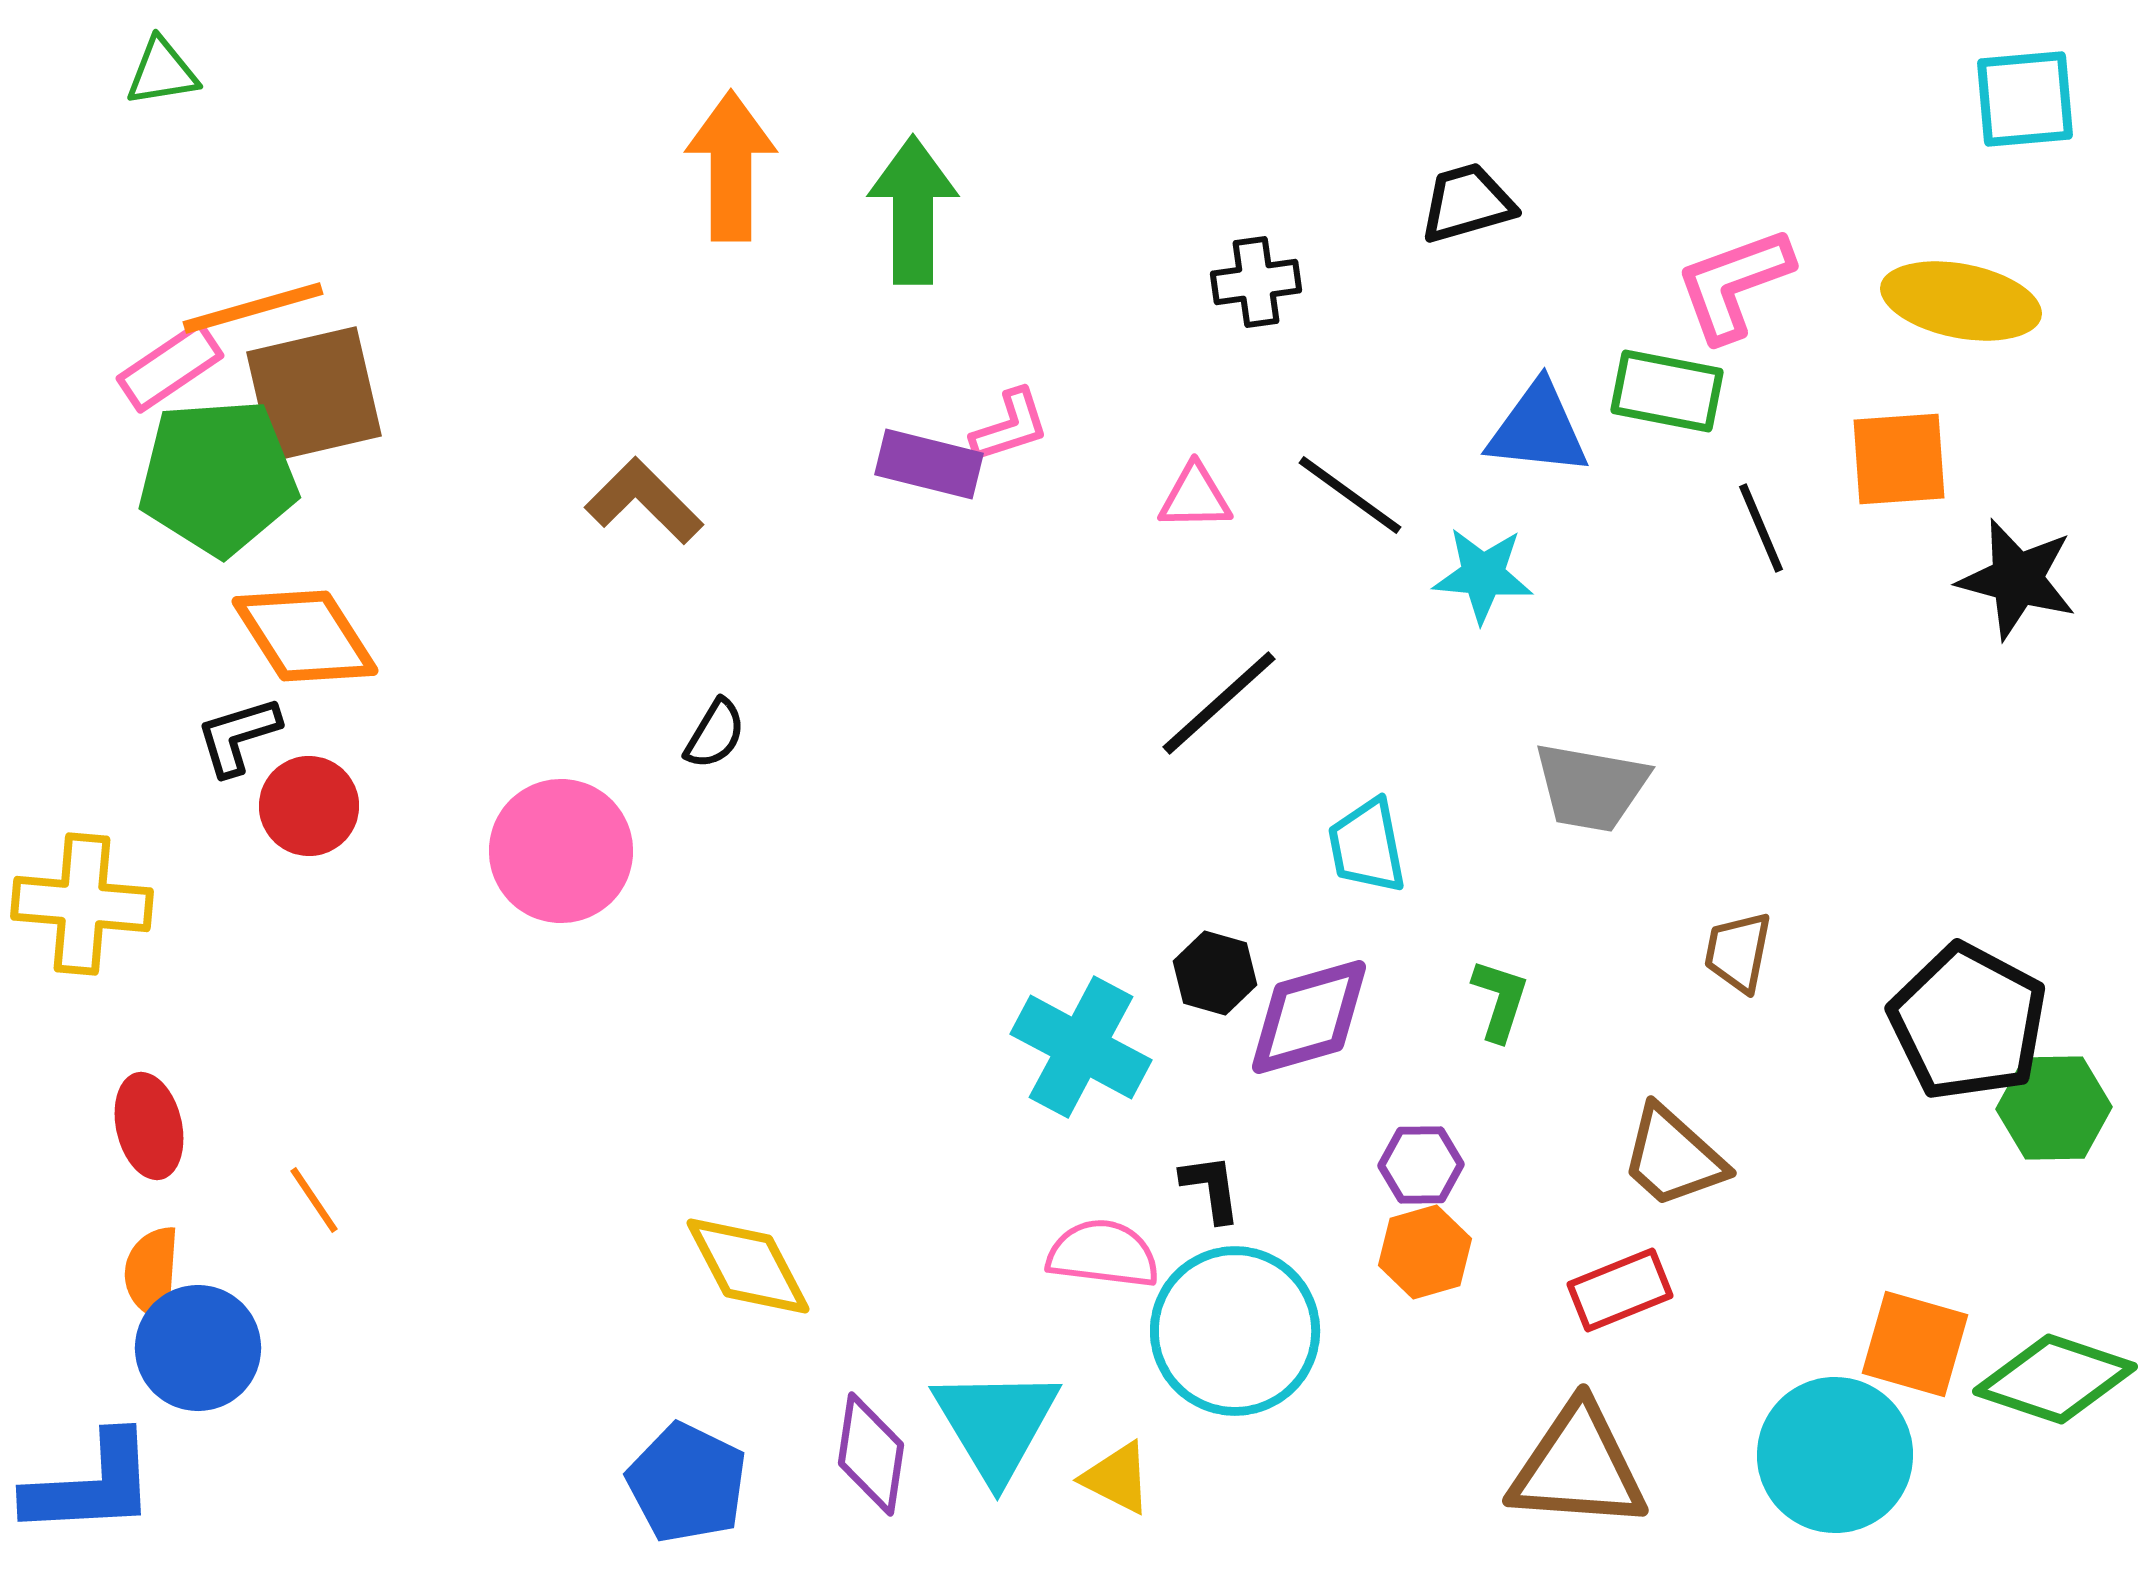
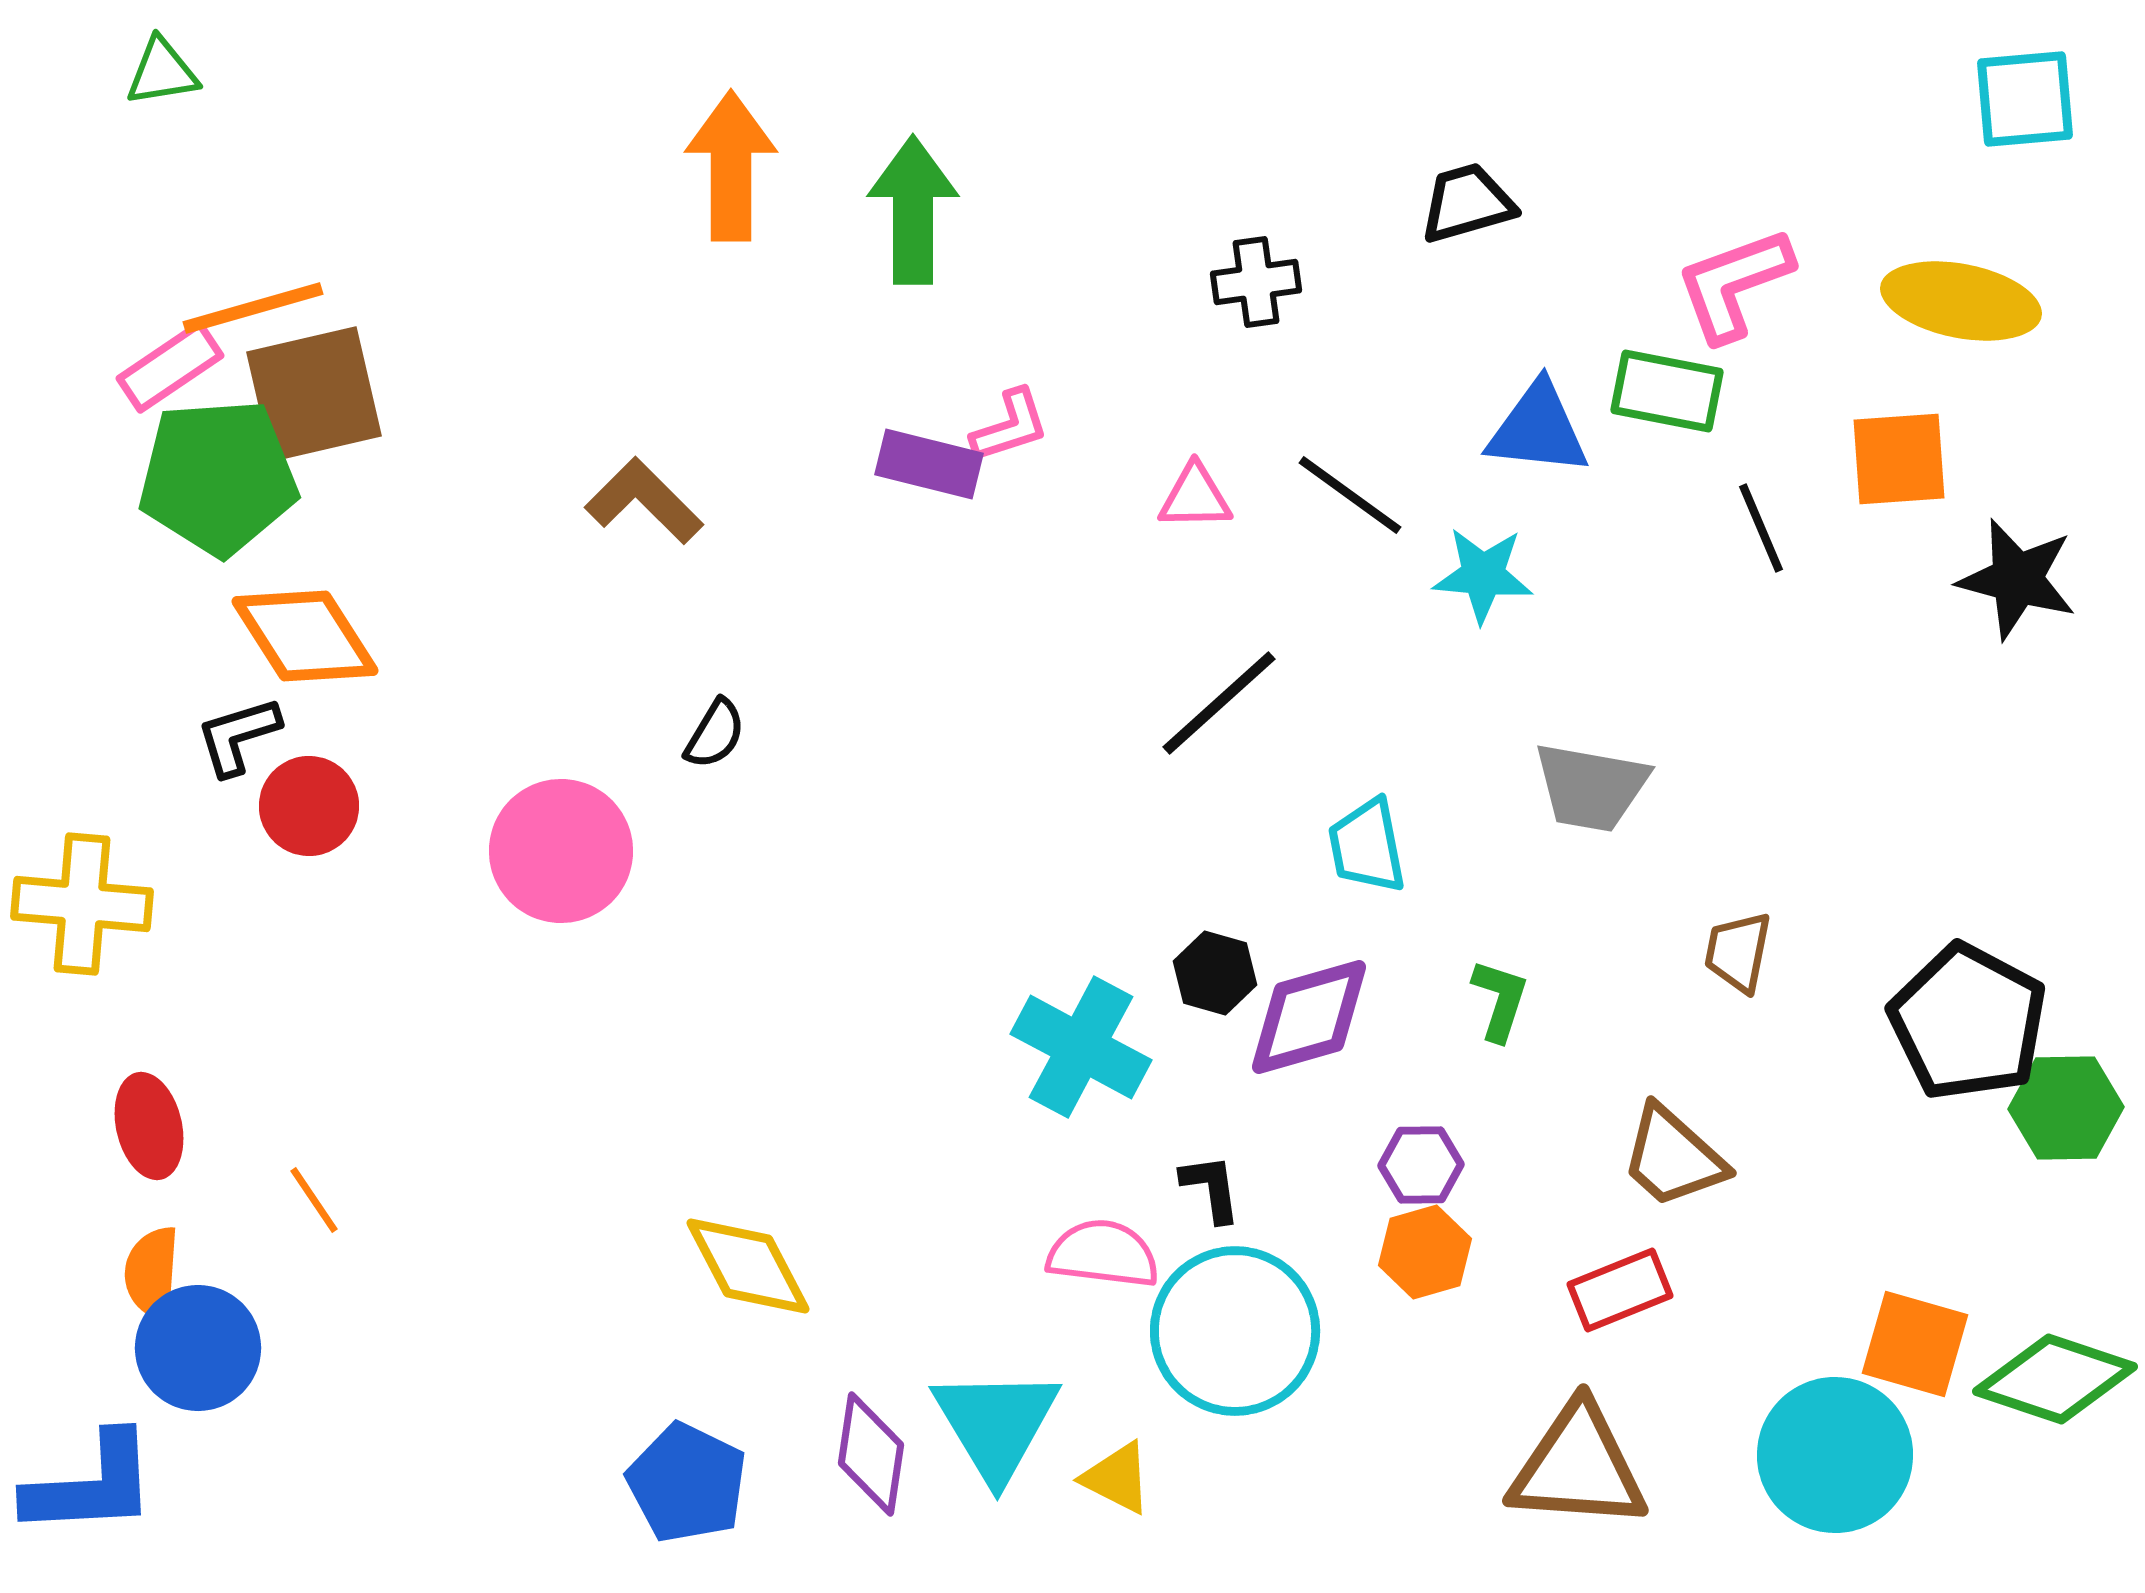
green hexagon at (2054, 1108): moved 12 px right
